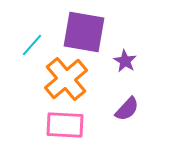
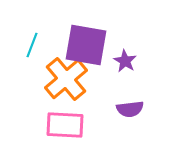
purple square: moved 2 px right, 13 px down
cyan line: rotated 20 degrees counterclockwise
purple semicircle: moved 3 px right; rotated 40 degrees clockwise
